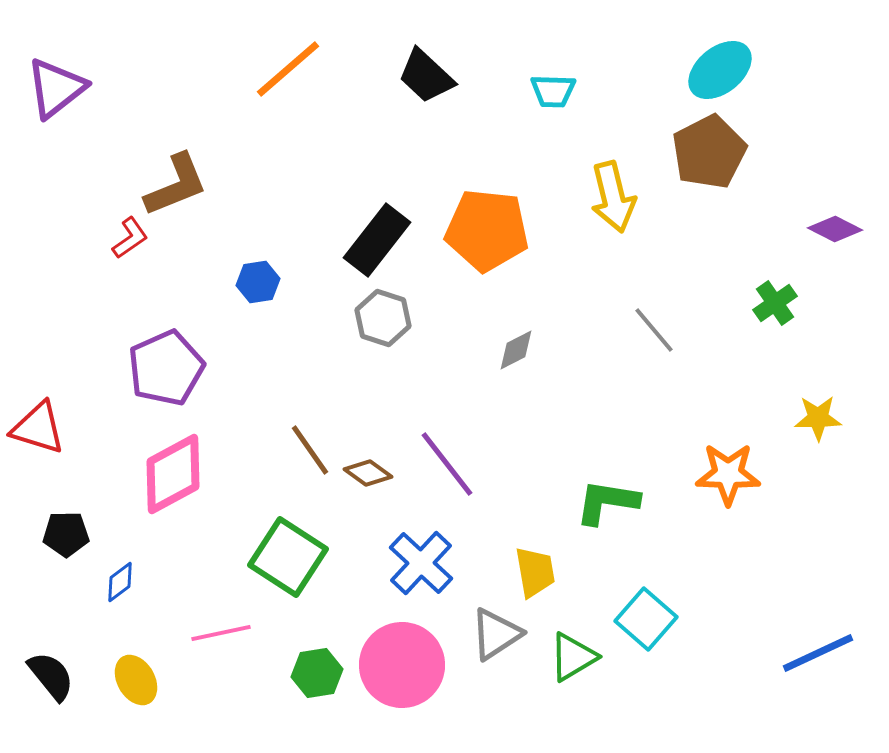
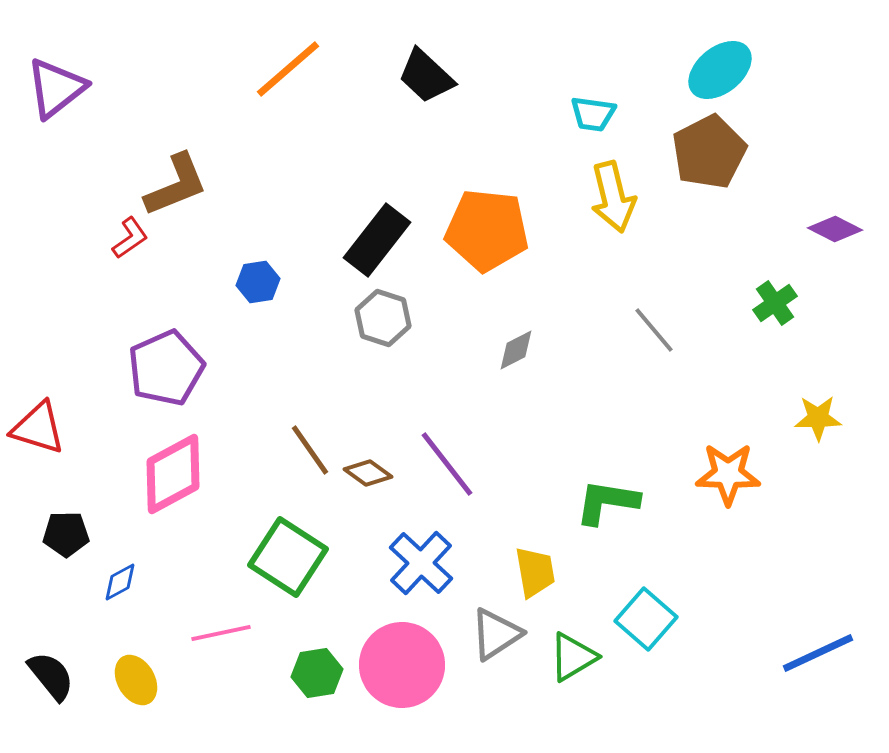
cyan trapezoid: moved 40 px right, 23 px down; rotated 6 degrees clockwise
blue diamond: rotated 9 degrees clockwise
